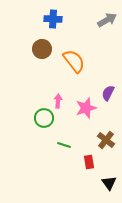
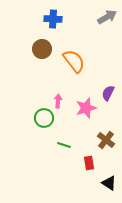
gray arrow: moved 3 px up
red rectangle: moved 1 px down
black triangle: rotated 21 degrees counterclockwise
